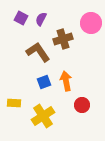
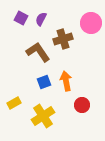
yellow rectangle: rotated 32 degrees counterclockwise
